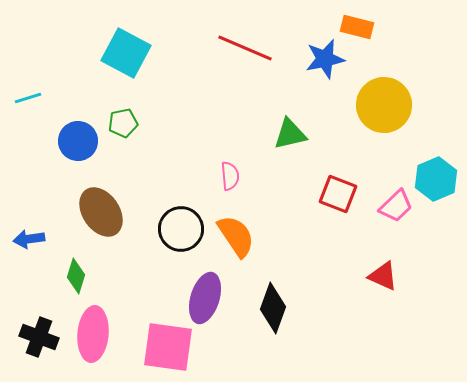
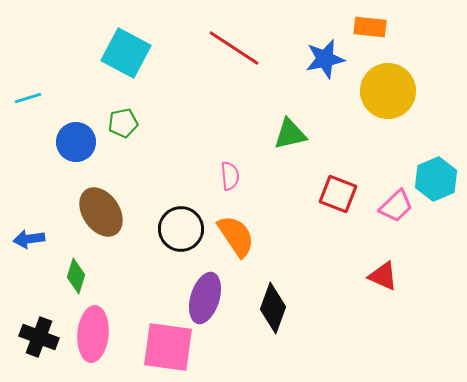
orange rectangle: moved 13 px right; rotated 8 degrees counterclockwise
red line: moved 11 px left; rotated 10 degrees clockwise
yellow circle: moved 4 px right, 14 px up
blue circle: moved 2 px left, 1 px down
